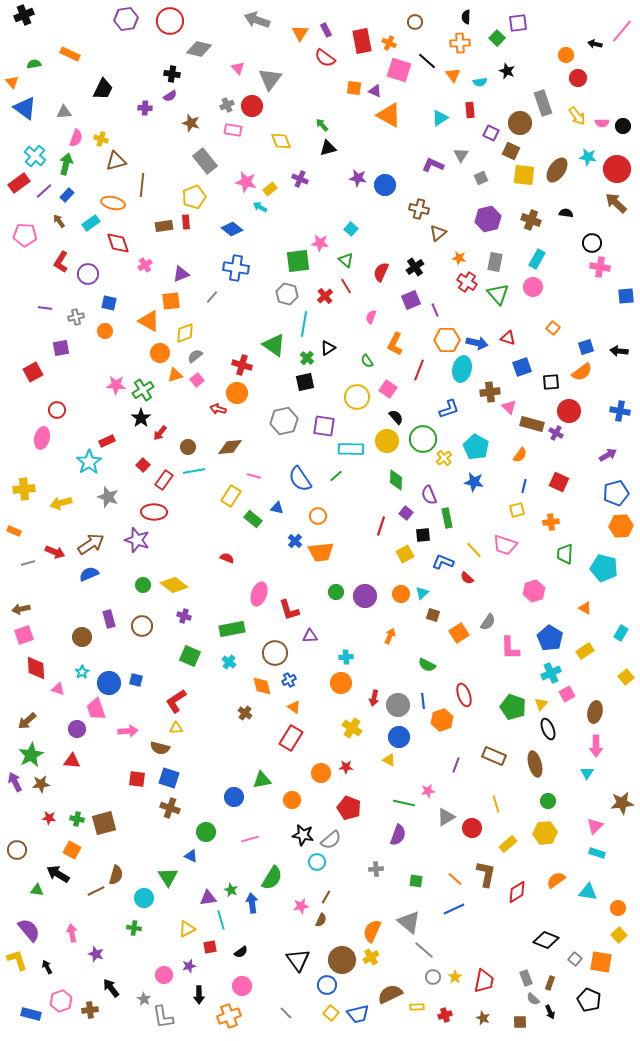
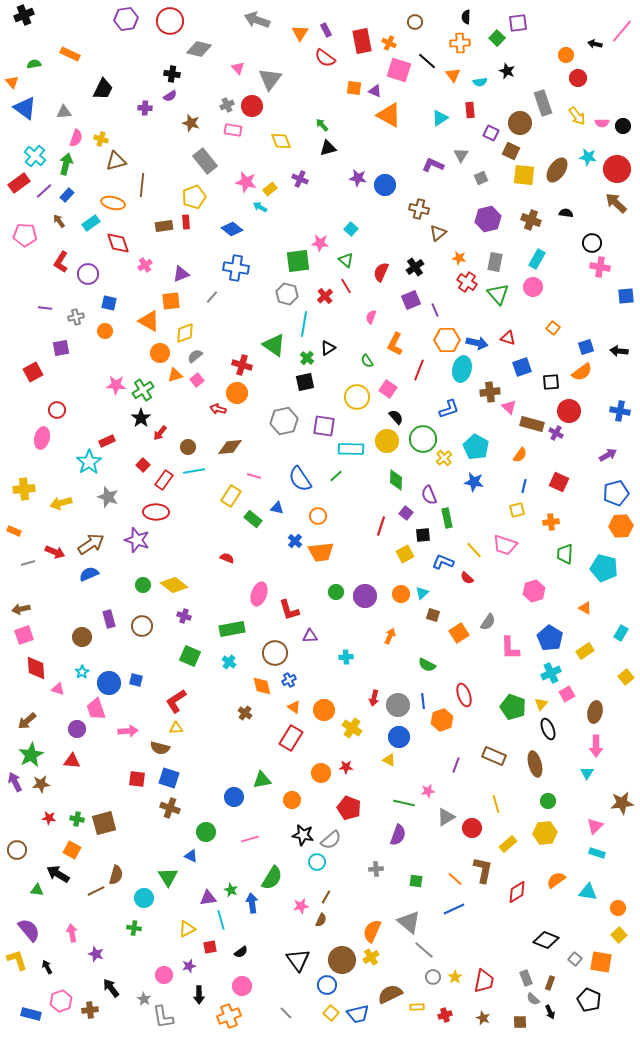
red ellipse at (154, 512): moved 2 px right
orange circle at (341, 683): moved 17 px left, 27 px down
brown L-shape at (486, 874): moved 3 px left, 4 px up
